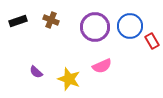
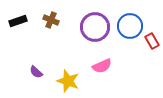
yellow star: moved 1 px left, 2 px down
